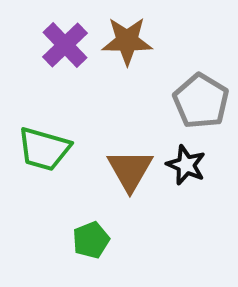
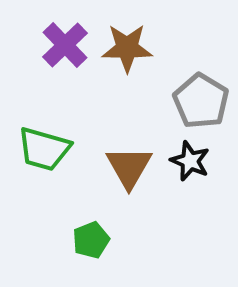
brown star: moved 7 px down
black star: moved 4 px right, 4 px up
brown triangle: moved 1 px left, 3 px up
